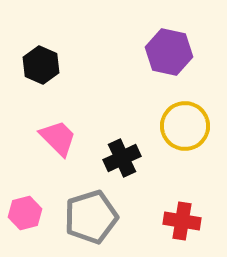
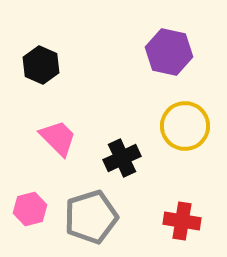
pink hexagon: moved 5 px right, 4 px up
